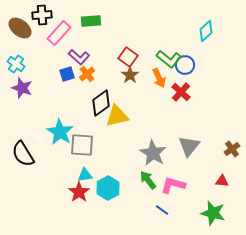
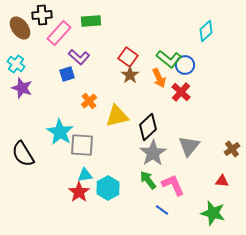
brown ellipse: rotated 15 degrees clockwise
orange cross: moved 2 px right, 27 px down
black diamond: moved 47 px right, 24 px down; rotated 8 degrees counterclockwise
gray star: rotated 8 degrees clockwise
pink L-shape: rotated 50 degrees clockwise
